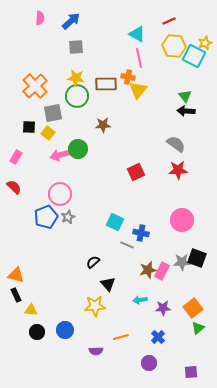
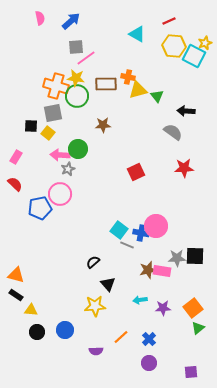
pink semicircle at (40, 18): rotated 16 degrees counterclockwise
pink line at (139, 58): moved 53 px left; rotated 66 degrees clockwise
orange cross at (35, 86): moved 21 px right; rotated 30 degrees counterclockwise
yellow triangle at (138, 90): rotated 36 degrees clockwise
green triangle at (185, 96): moved 28 px left
black square at (29, 127): moved 2 px right, 1 px up
gray semicircle at (176, 144): moved 3 px left, 12 px up
pink arrow at (60, 155): rotated 18 degrees clockwise
red star at (178, 170): moved 6 px right, 2 px up
red semicircle at (14, 187): moved 1 px right, 3 px up
blue pentagon at (46, 217): moved 6 px left, 9 px up; rotated 10 degrees clockwise
gray star at (68, 217): moved 48 px up
pink circle at (182, 220): moved 26 px left, 6 px down
cyan square at (115, 222): moved 4 px right, 8 px down; rotated 12 degrees clockwise
black square at (197, 258): moved 2 px left, 2 px up; rotated 18 degrees counterclockwise
gray star at (182, 262): moved 5 px left, 4 px up
pink rectangle at (162, 271): rotated 72 degrees clockwise
black rectangle at (16, 295): rotated 32 degrees counterclockwise
orange line at (121, 337): rotated 28 degrees counterclockwise
blue cross at (158, 337): moved 9 px left, 2 px down
